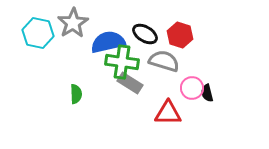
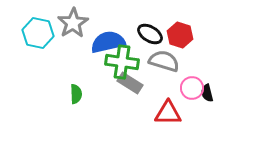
black ellipse: moved 5 px right
